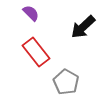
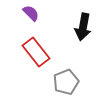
black arrow: rotated 36 degrees counterclockwise
gray pentagon: rotated 20 degrees clockwise
